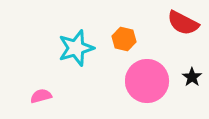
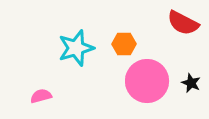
orange hexagon: moved 5 px down; rotated 15 degrees counterclockwise
black star: moved 1 px left, 6 px down; rotated 12 degrees counterclockwise
